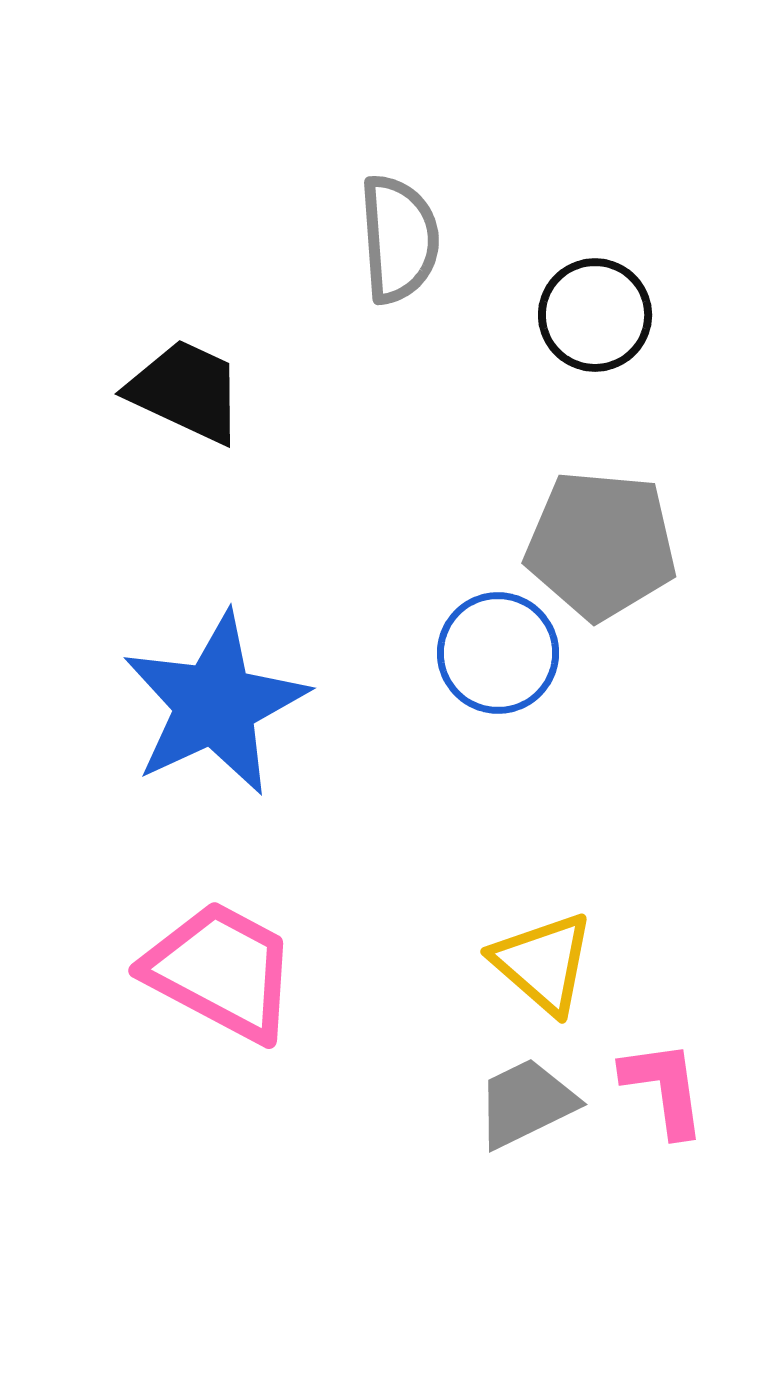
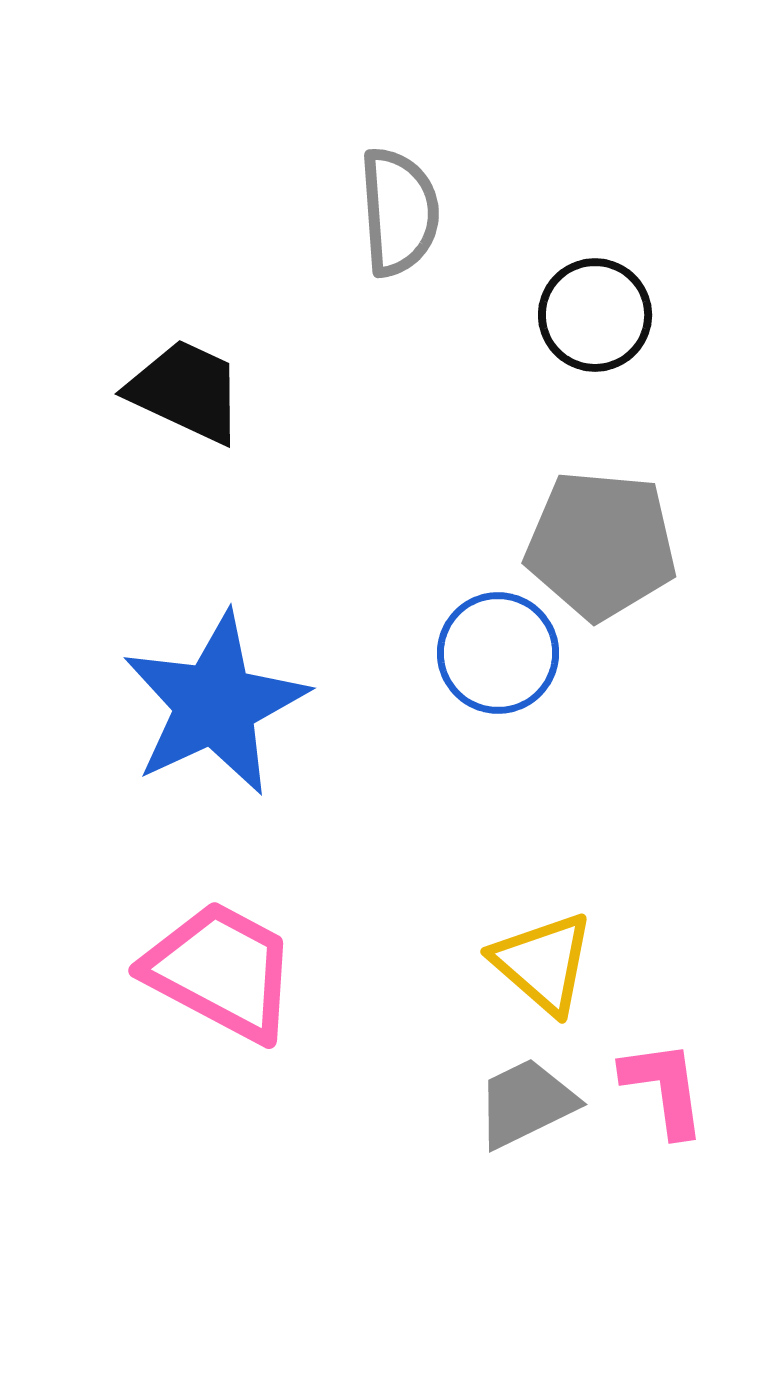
gray semicircle: moved 27 px up
